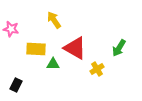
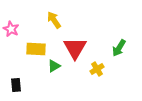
pink star: rotated 14 degrees clockwise
red triangle: rotated 30 degrees clockwise
green triangle: moved 1 px right, 2 px down; rotated 32 degrees counterclockwise
black rectangle: rotated 32 degrees counterclockwise
